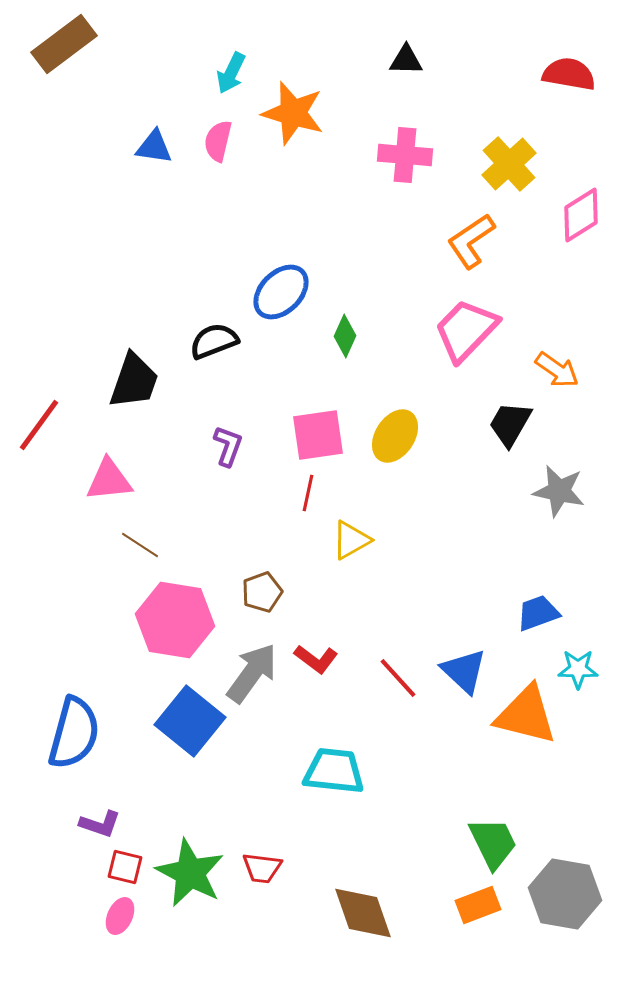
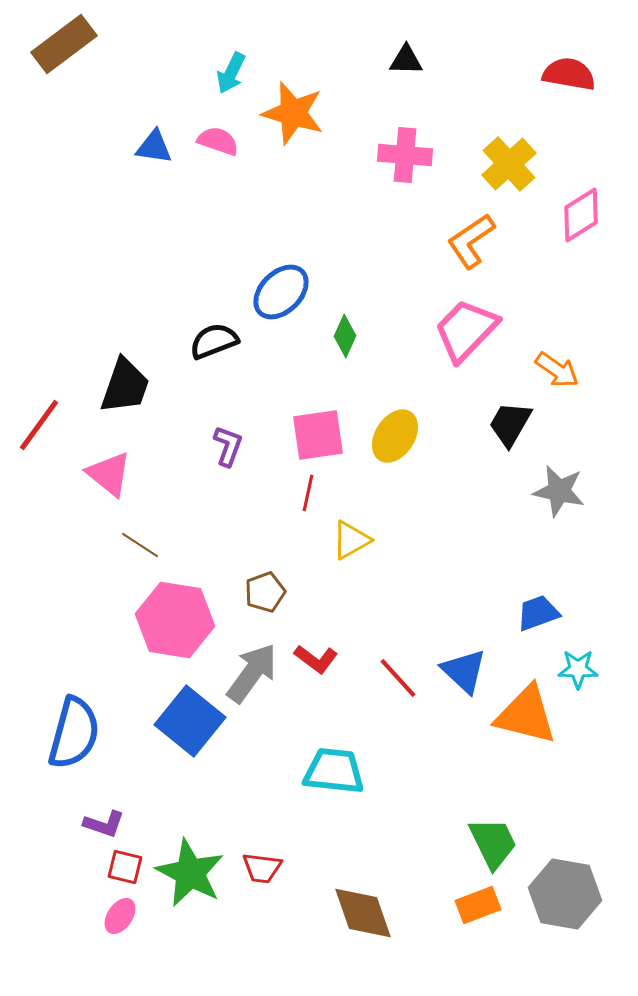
pink semicircle at (218, 141): rotated 96 degrees clockwise
black trapezoid at (134, 381): moved 9 px left, 5 px down
pink triangle at (109, 480): moved 6 px up; rotated 45 degrees clockwise
brown pentagon at (262, 592): moved 3 px right
purple L-shape at (100, 824): moved 4 px right
pink ellipse at (120, 916): rotated 9 degrees clockwise
